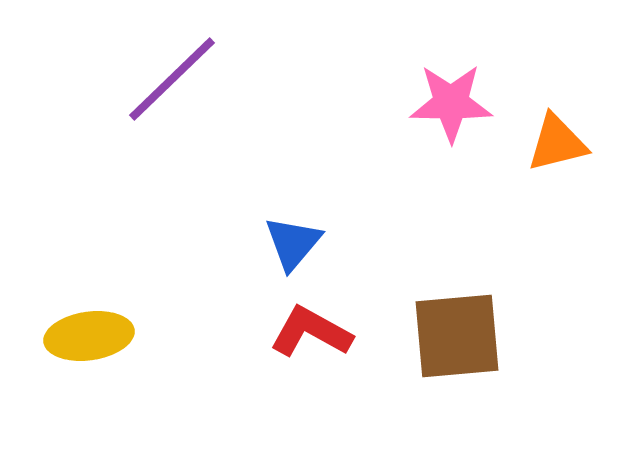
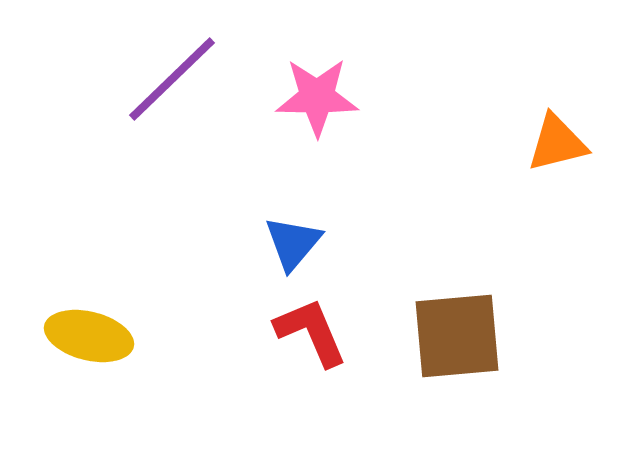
pink star: moved 134 px left, 6 px up
red L-shape: rotated 38 degrees clockwise
yellow ellipse: rotated 22 degrees clockwise
